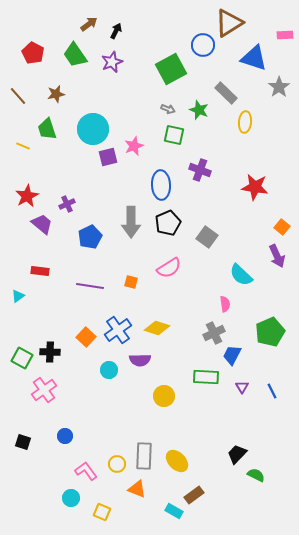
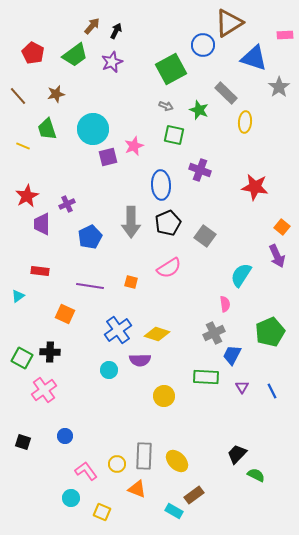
brown arrow at (89, 24): moved 3 px right, 2 px down; rotated 12 degrees counterclockwise
green trapezoid at (75, 55): rotated 92 degrees counterclockwise
gray arrow at (168, 109): moved 2 px left, 3 px up
purple trapezoid at (42, 224): rotated 130 degrees counterclockwise
gray square at (207, 237): moved 2 px left, 1 px up
cyan semicircle at (241, 275): rotated 80 degrees clockwise
yellow diamond at (157, 328): moved 6 px down
orange square at (86, 337): moved 21 px left, 23 px up; rotated 18 degrees counterclockwise
